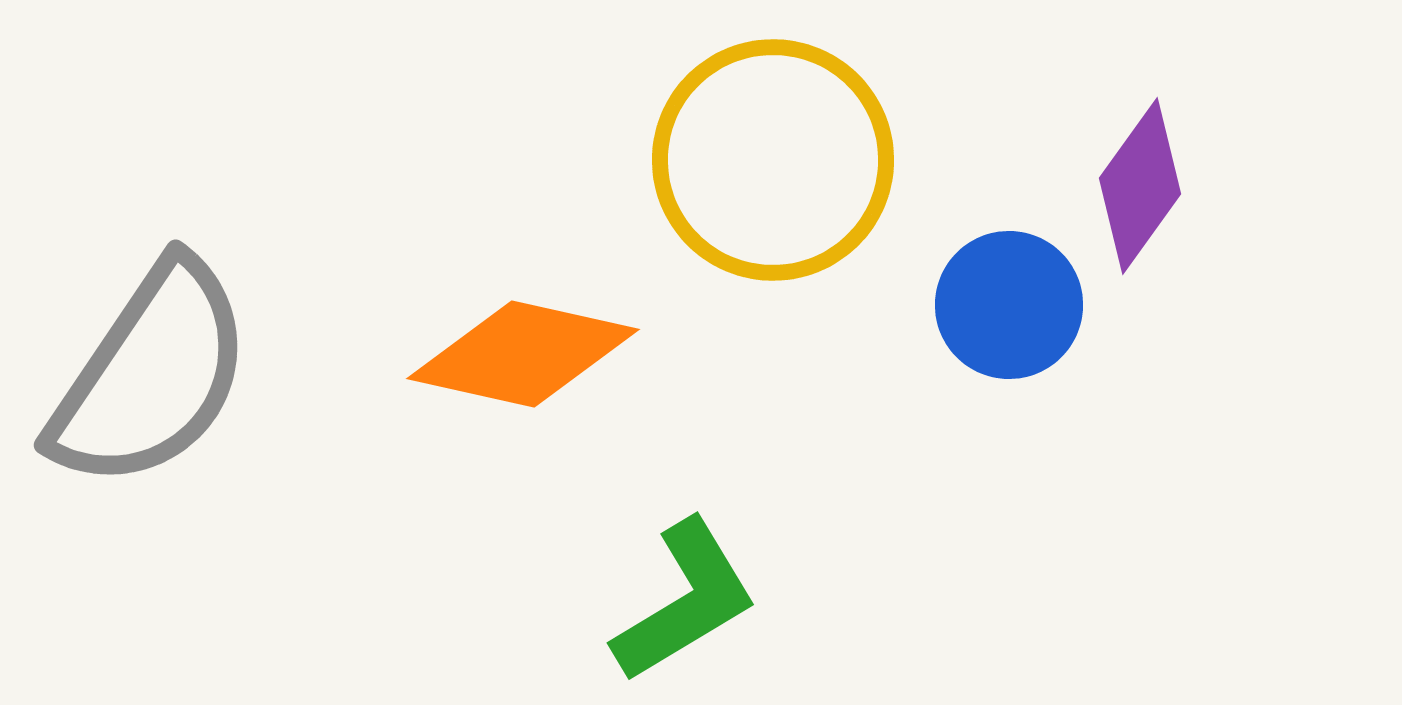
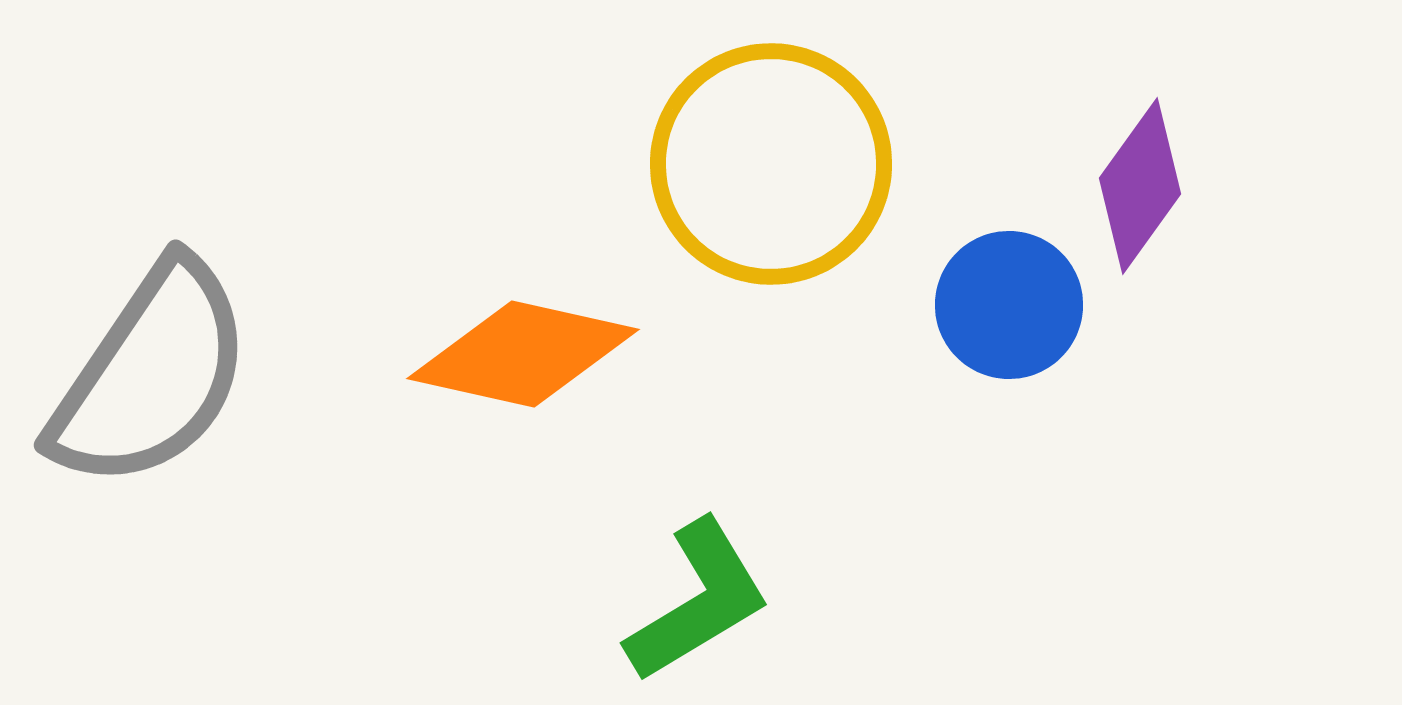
yellow circle: moved 2 px left, 4 px down
green L-shape: moved 13 px right
